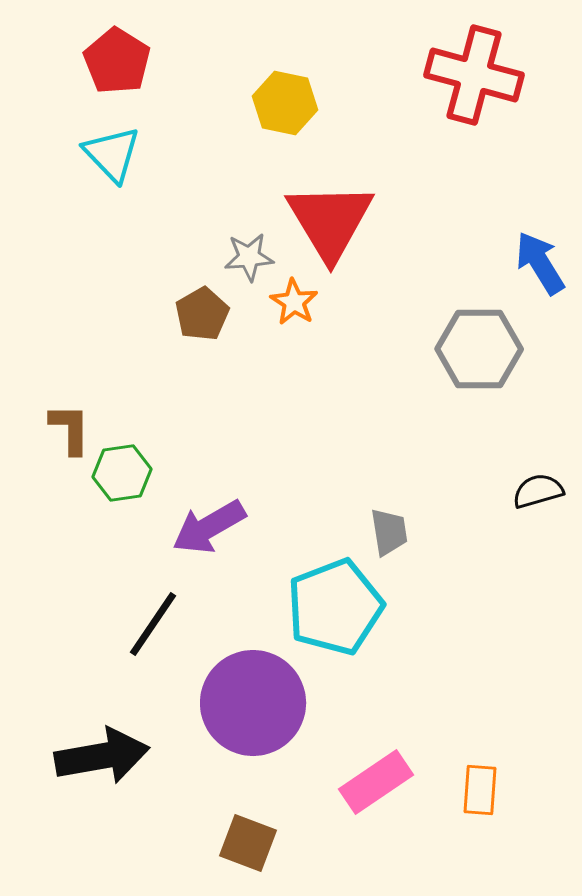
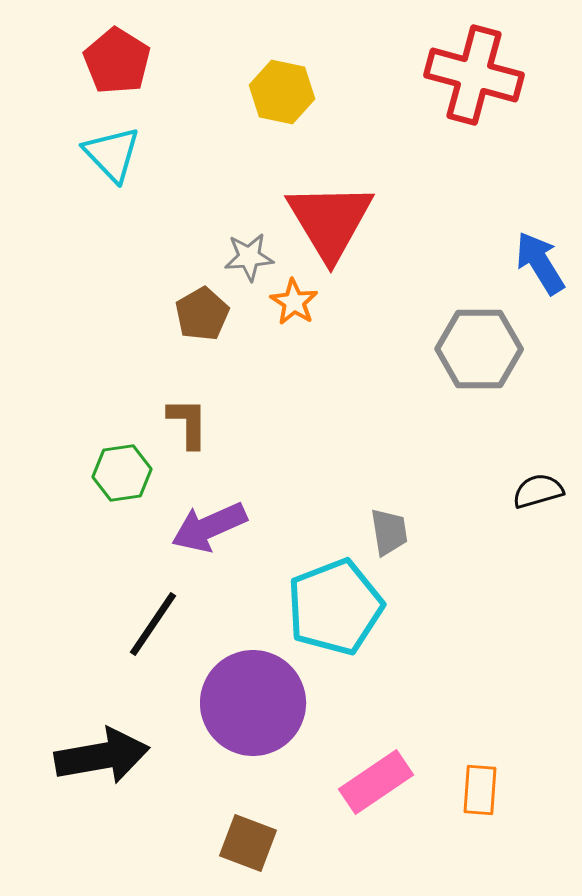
yellow hexagon: moved 3 px left, 11 px up
brown L-shape: moved 118 px right, 6 px up
purple arrow: rotated 6 degrees clockwise
